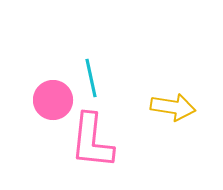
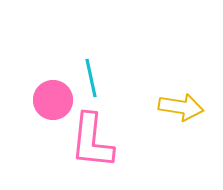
yellow arrow: moved 8 px right
